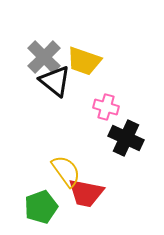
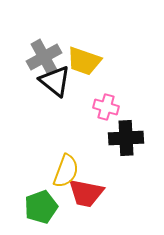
gray cross: rotated 16 degrees clockwise
black cross: rotated 28 degrees counterclockwise
yellow semicircle: rotated 56 degrees clockwise
